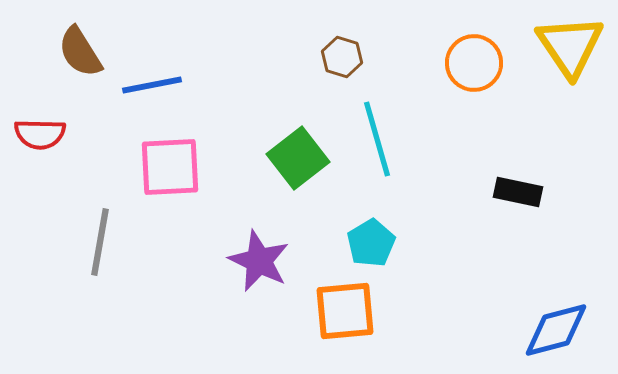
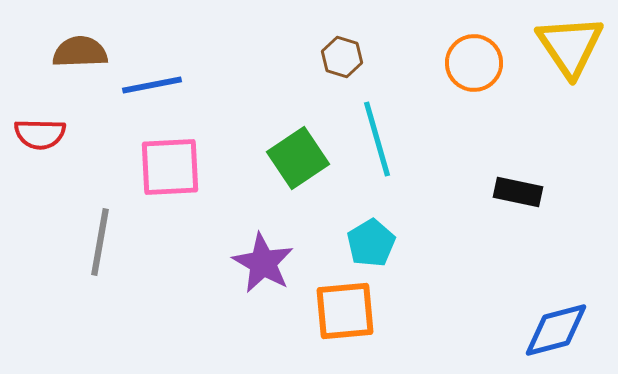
brown semicircle: rotated 120 degrees clockwise
green square: rotated 4 degrees clockwise
purple star: moved 4 px right, 2 px down; rotated 4 degrees clockwise
